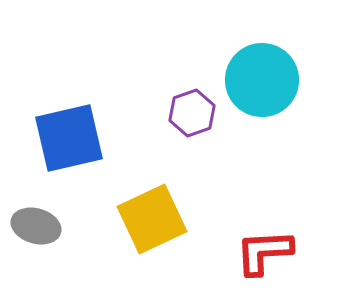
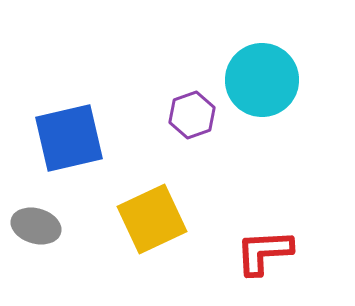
purple hexagon: moved 2 px down
